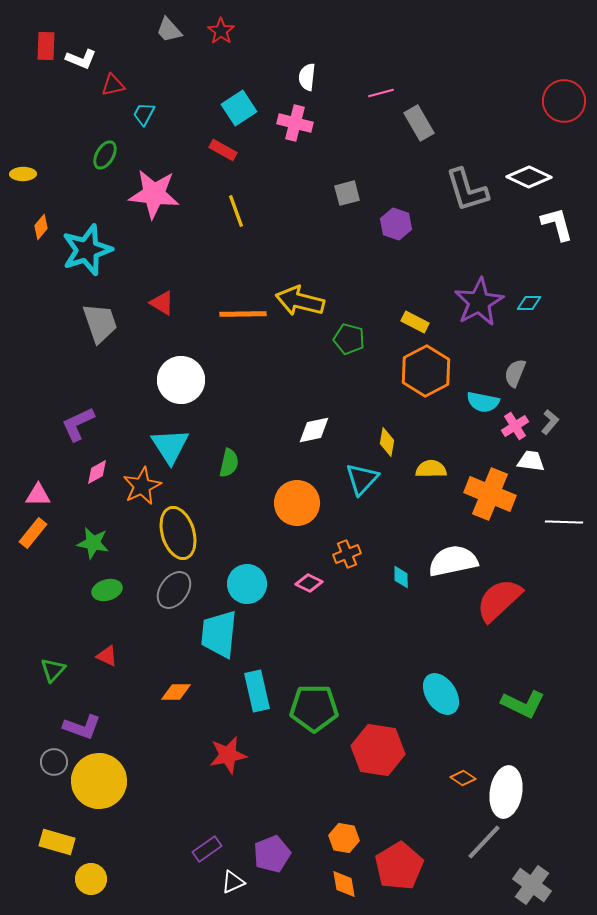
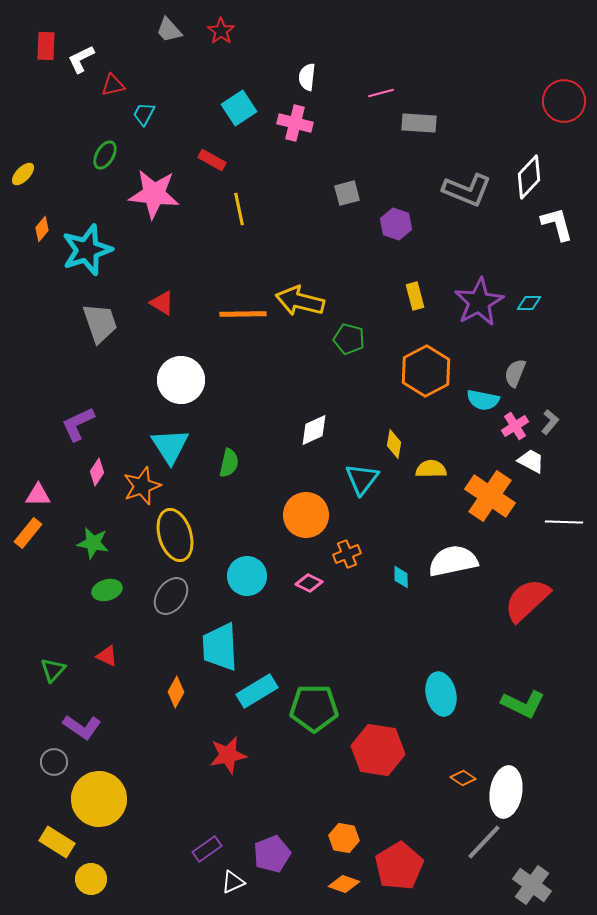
white L-shape at (81, 59): rotated 132 degrees clockwise
gray rectangle at (419, 123): rotated 56 degrees counterclockwise
red rectangle at (223, 150): moved 11 px left, 10 px down
yellow ellipse at (23, 174): rotated 45 degrees counterclockwise
white diamond at (529, 177): rotated 72 degrees counterclockwise
gray L-shape at (467, 190): rotated 51 degrees counterclockwise
yellow line at (236, 211): moved 3 px right, 2 px up; rotated 8 degrees clockwise
orange diamond at (41, 227): moved 1 px right, 2 px down
yellow rectangle at (415, 322): moved 26 px up; rotated 48 degrees clockwise
cyan semicircle at (483, 402): moved 2 px up
white diamond at (314, 430): rotated 12 degrees counterclockwise
yellow diamond at (387, 442): moved 7 px right, 2 px down
white trapezoid at (531, 461): rotated 20 degrees clockwise
pink diamond at (97, 472): rotated 28 degrees counterclockwise
cyan triangle at (362, 479): rotated 6 degrees counterclockwise
orange star at (142, 486): rotated 6 degrees clockwise
orange cross at (490, 494): moved 2 px down; rotated 12 degrees clockwise
orange circle at (297, 503): moved 9 px right, 12 px down
orange rectangle at (33, 533): moved 5 px left
yellow ellipse at (178, 533): moved 3 px left, 2 px down
cyan circle at (247, 584): moved 8 px up
gray ellipse at (174, 590): moved 3 px left, 6 px down
red semicircle at (499, 600): moved 28 px right
cyan trapezoid at (219, 634): moved 1 px right, 13 px down; rotated 9 degrees counterclockwise
cyan rectangle at (257, 691): rotated 72 degrees clockwise
orange diamond at (176, 692): rotated 60 degrees counterclockwise
cyan ellipse at (441, 694): rotated 21 degrees clockwise
purple L-shape at (82, 727): rotated 15 degrees clockwise
yellow circle at (99, 781): moved 18 px down
yellow rectangle at (57, 842): rotated 16 degrees clockwise
orange diamond at (344, 884): rotated 60 degrees counterclockwise
